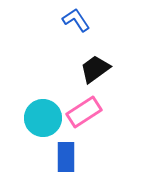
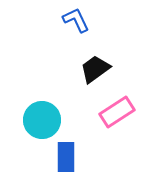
blue L-shape: rotated 8 degrees clockwise
pink rectangle: moved 33 px right
cyan circle: moved 1 px left, 2 px down
